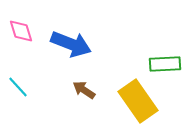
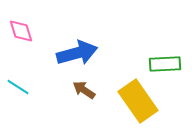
blue arrow: moved 6 px right, 9 px down; rotated 36 degrees counterclockwise
cyan line: rotated 15 degrees counterclockwise
